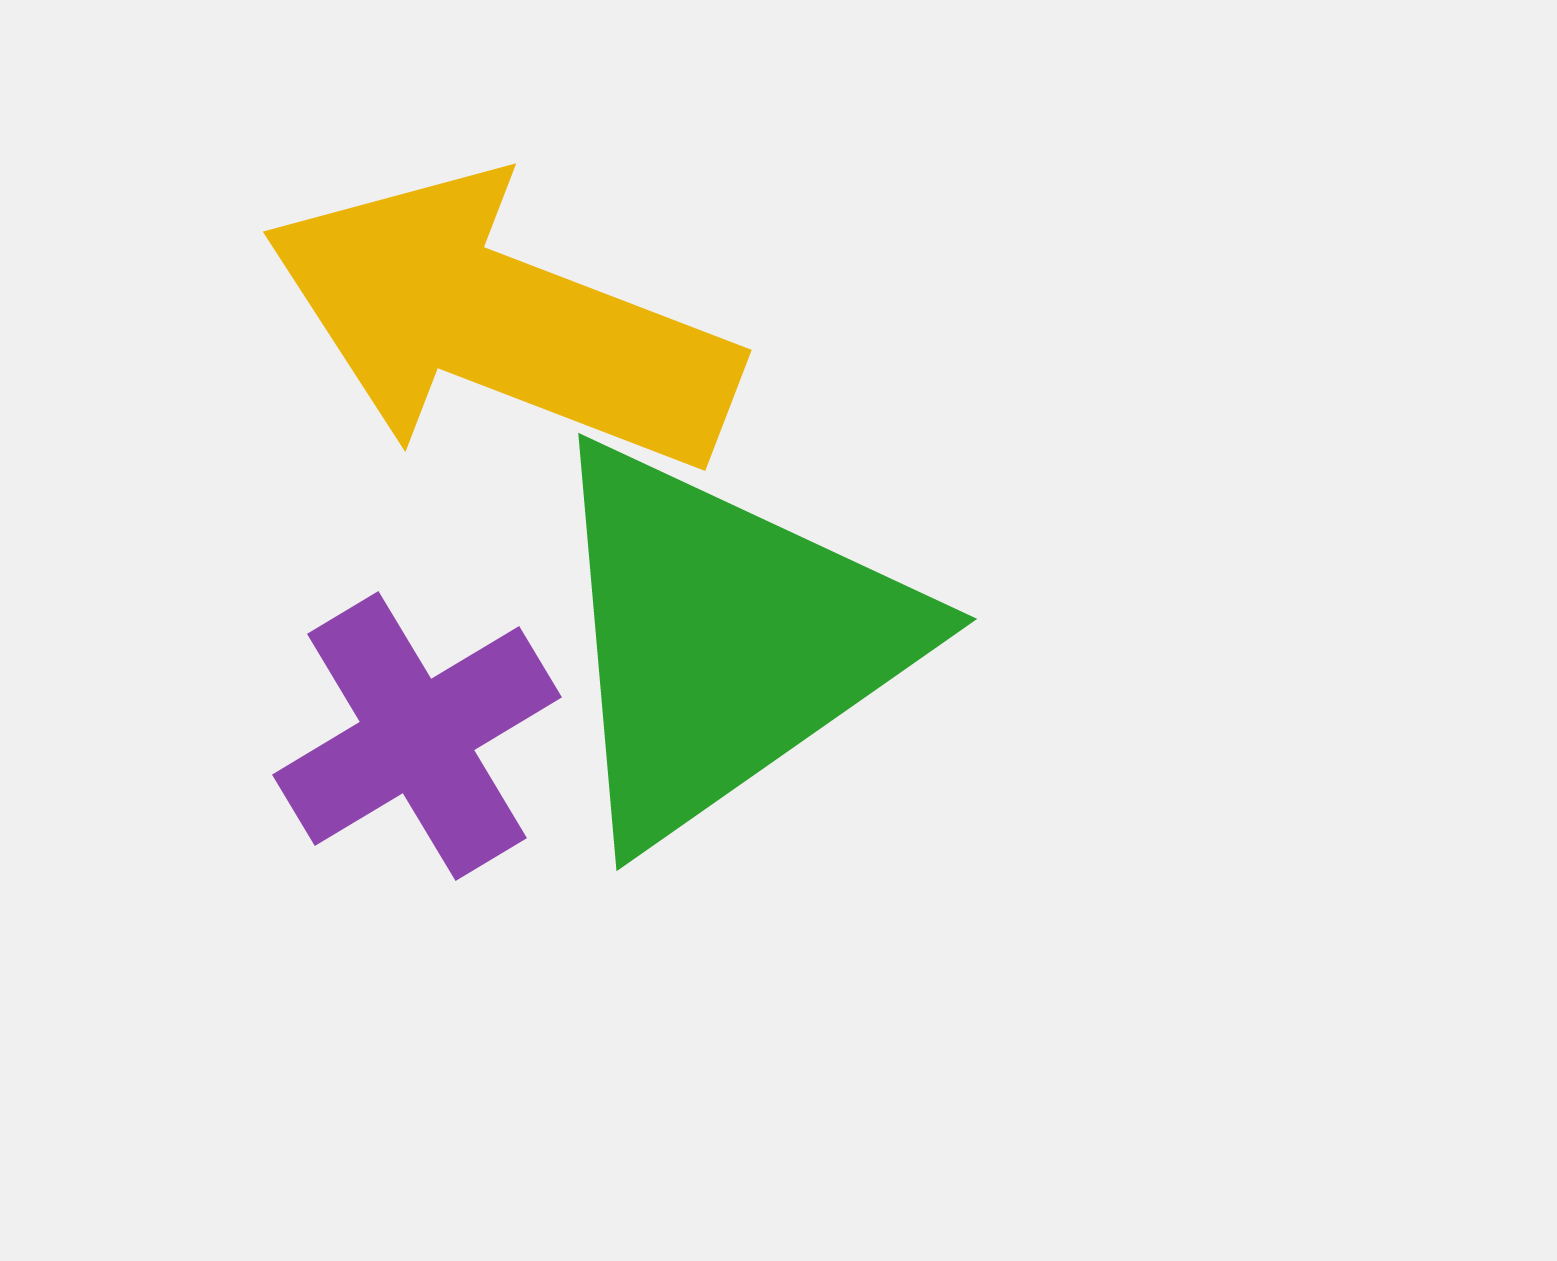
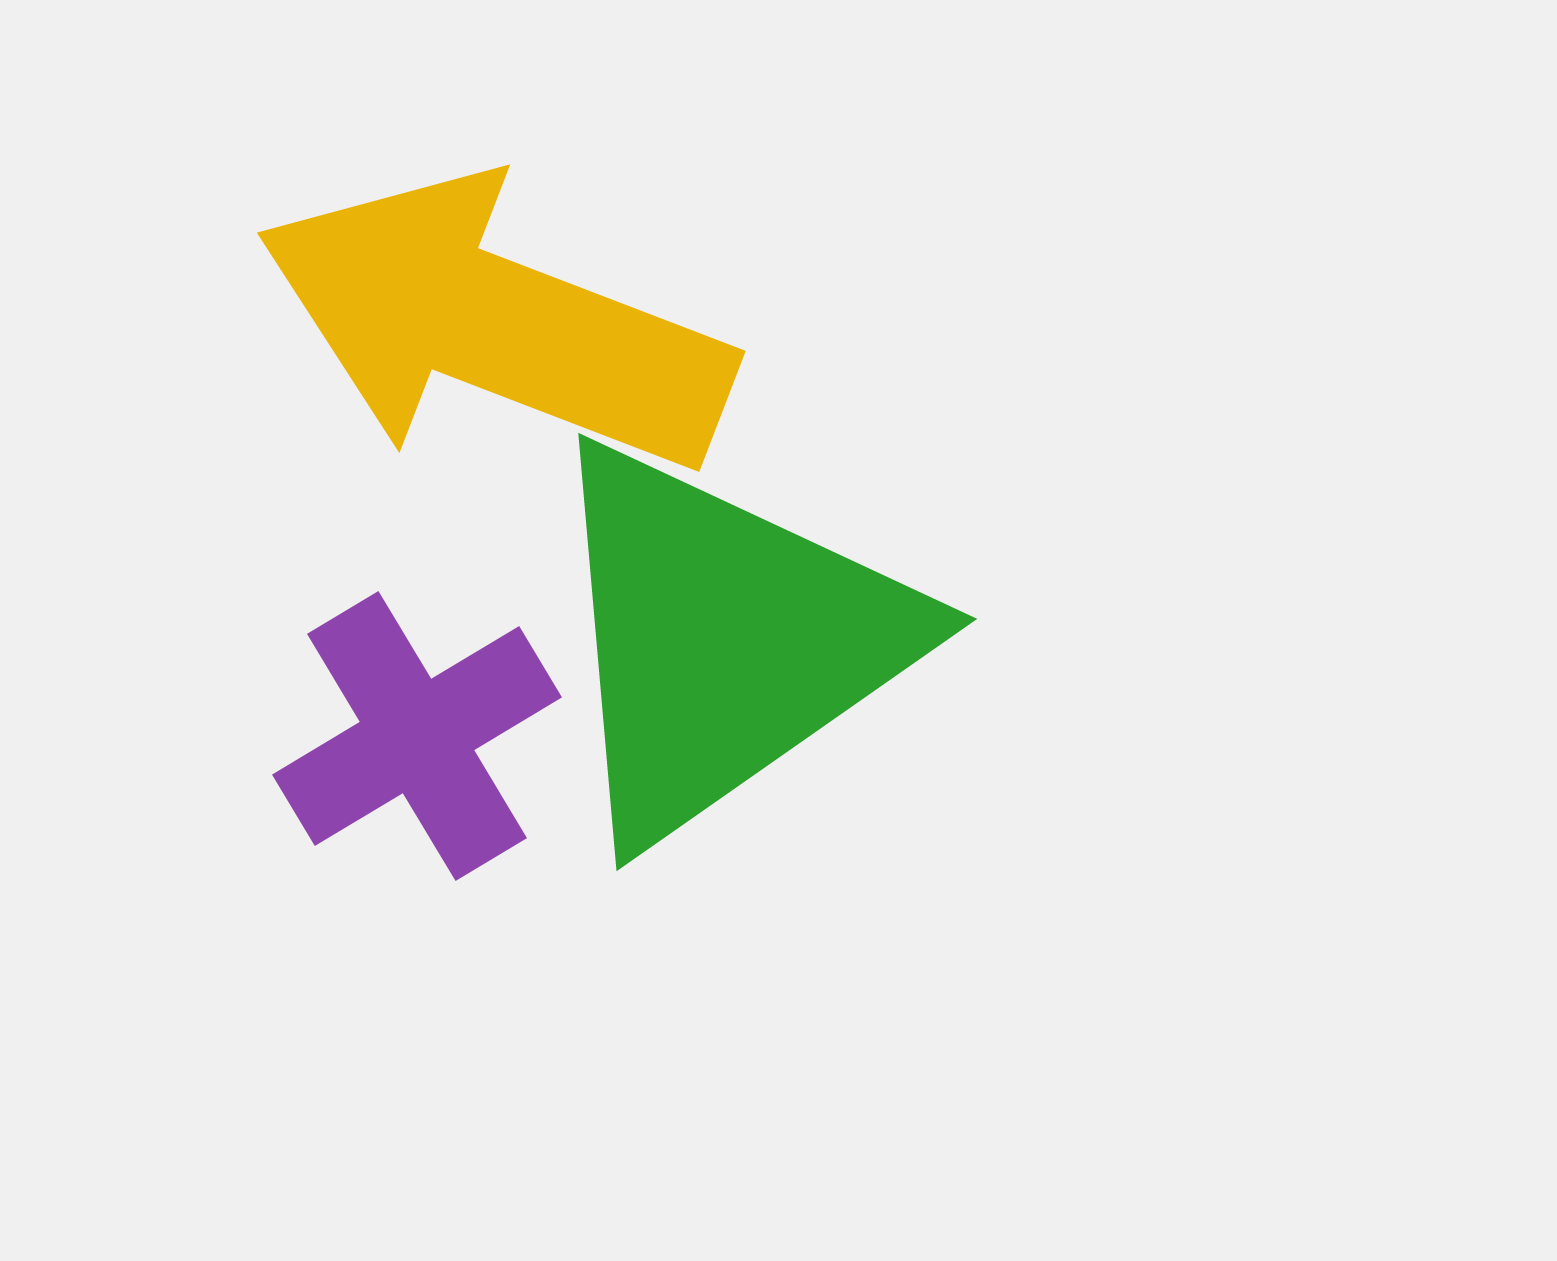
yellow arrow: moved 6 px left, 1 px down
